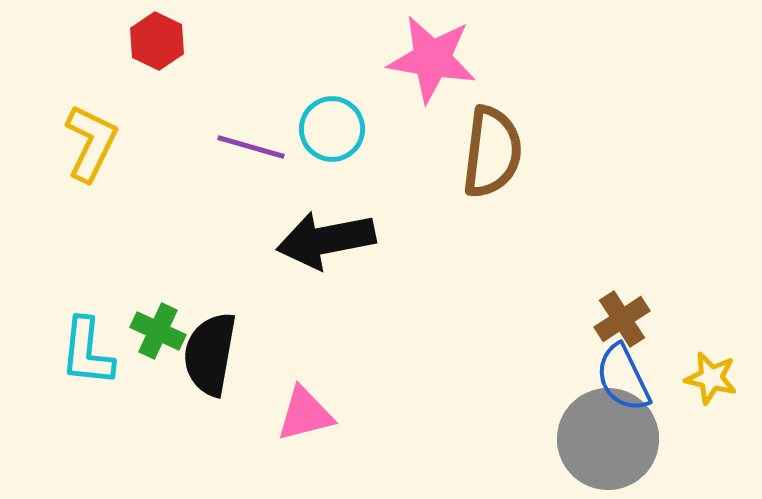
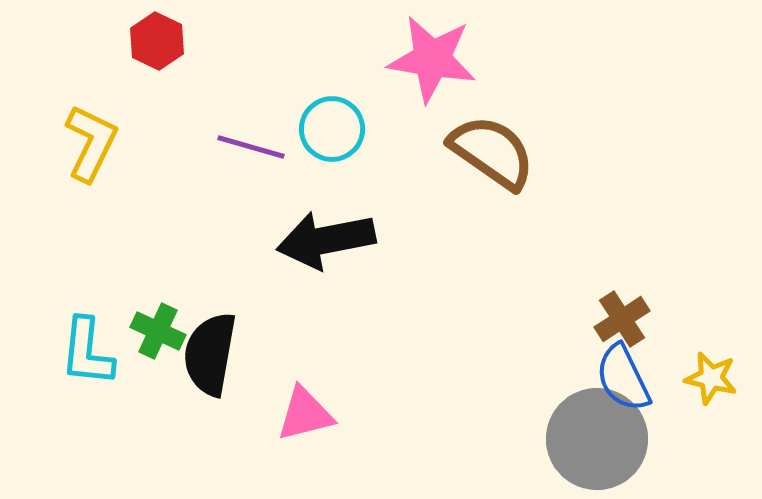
brown semicircle: rotated 62 degrees counterclockwise
gray circle: moved 11 px left
